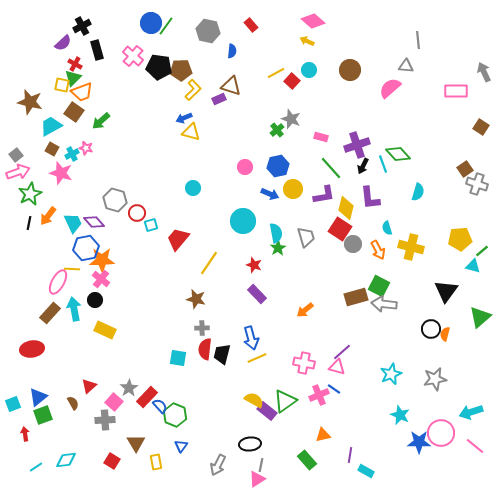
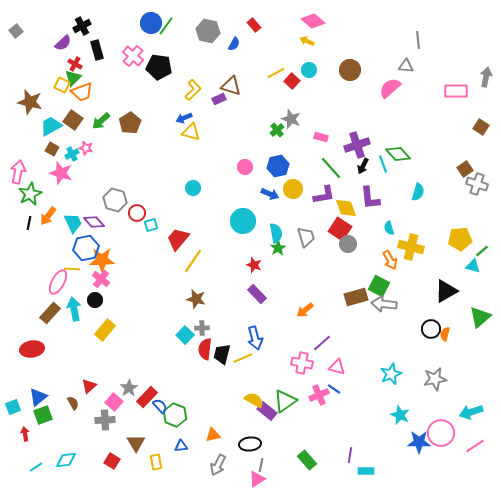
red rectangle at (251, 25): moved 3 px right
blue semicircle at (232, 51): moved 2 px right, 7 px up; rotated 24 degrees clockwise
brown pentagon at (181, 70): moved 51 px left, 53 px down; rotated 30 degrees counterclockwise
gray arrow at (484, 72): moved 2 px right, 5 px down; rotated 36 degrees clockwise
yellow square at (62, 85): rotated 14 degrees clockwise
brown square at (74, 112): moved 1 px left, 8 px down
gray square at (16, 155): moved 124 px up
pink arrow at (18, 172): rotated 60 degrees counterclockwise
yellow diamond at (346, 208): rotated 35 degrees counterclockwise
cyan semicircle at (387, 228): moved 2 px right
gray circle at (353, 244): moved 5 px left
orange arrow at (378, 250): moved 12 px right, 10 px down
yellow line at (209, 263): moved 16 px left, 2 px up
black triangle at (446, 291): rotated 25 degrees clockwise
yellow rectangle at (105, 330): rotated 75 degrees counterclockwise
blue arrow at (251, 338): moved 4 px right
purple line at (342, 352): moved 20 px left, 9 px up
cyan square at (178, 358): moved 7 px right, 23 px up; rotated 36 degrees clockwise
yellow line at (257, 358): moved 14 px left
pink cross at (304, 363): moved 2 px left
cyan square at (13, 404): moved 3 px down
orange triangle at (323, 435): moved 110 px left
blue triangle at (181, 446): rotated 48 degrees clockwise
pink line at (475, 446): rotated 72 degrees counterclockwise
cyan rectangle at (366, 471): rotated 28 degrees counterclockwise
